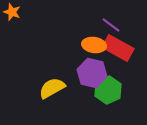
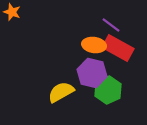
yellow semicircle: moved 9 px right, 4 px down
